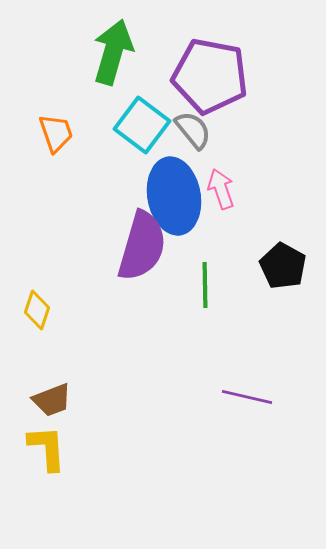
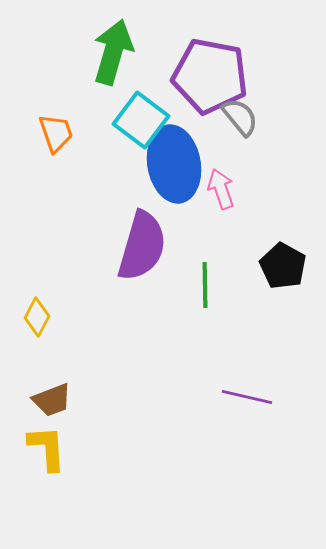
cyan square: moved 1 px left, 5 px up
gray semicircle: moved 47 px right, 13 px up
blue ellipse: moved 32 px up
yellow diamond: moved 7 px down; rotated 9 degrees clockwise
